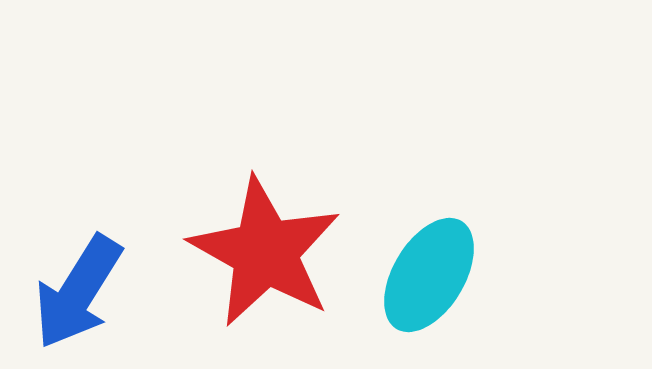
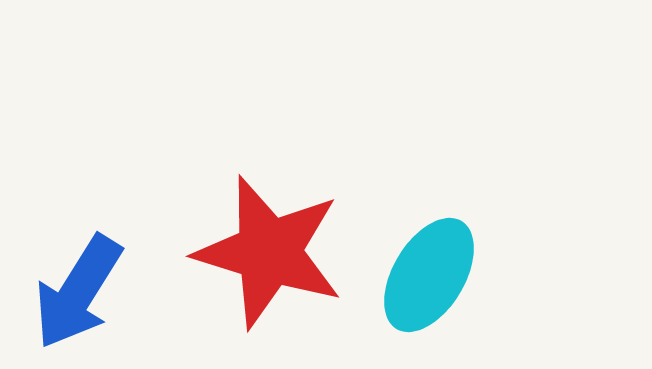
red star: moved 4 px right; rotated 12 degrees counterclockwise
